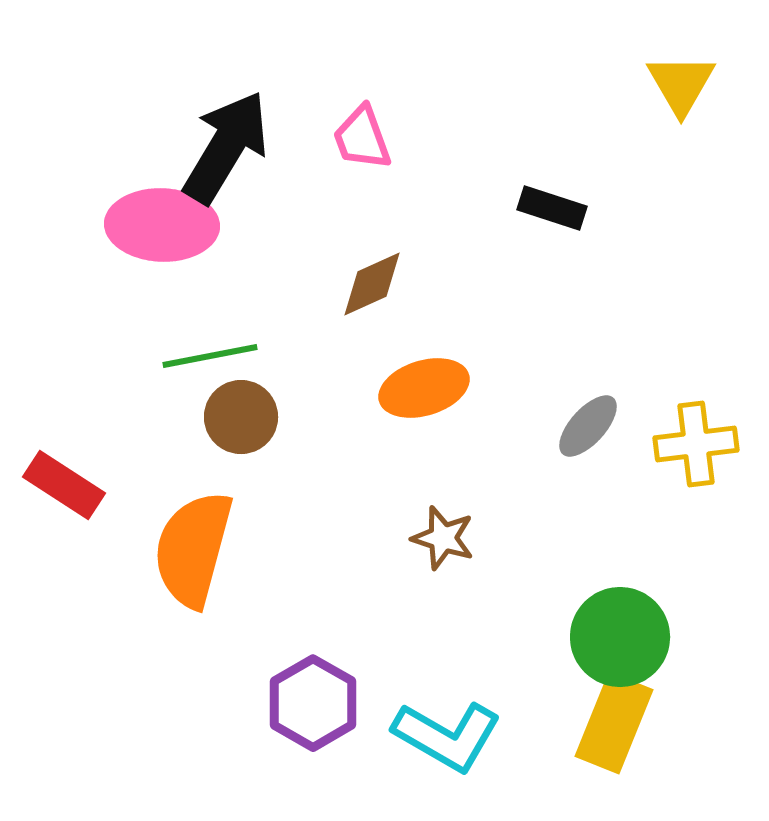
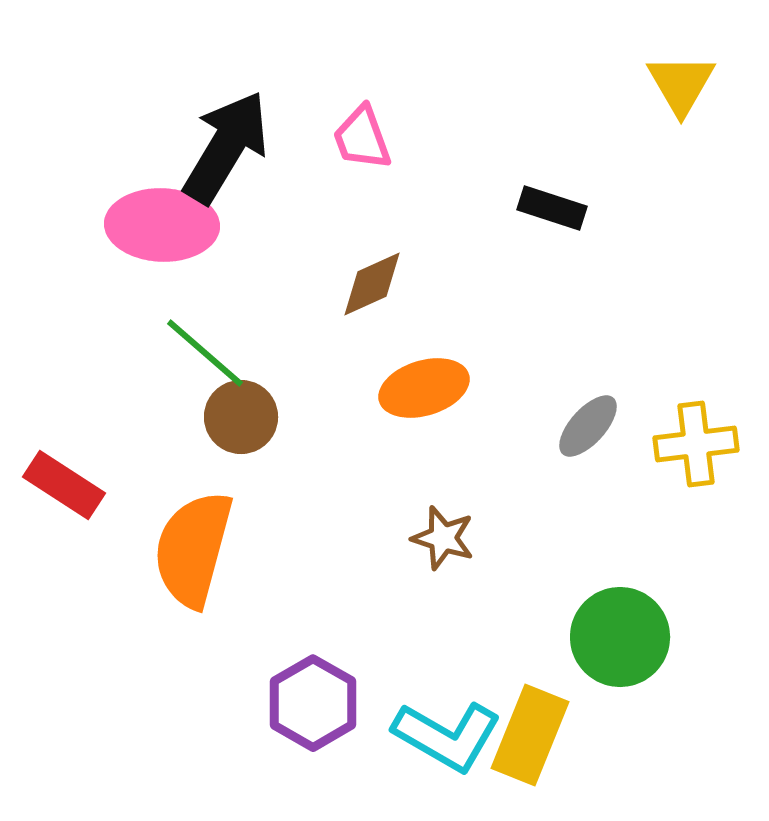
green line: moved 5 px left, 3 px up; rotated 52 degrees clockwise
yellow rectangle: moved 84 px left, 12 px down
